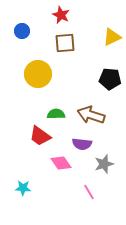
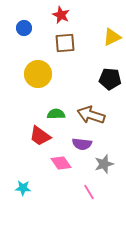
blue circle: moved 2 px right, 3 px up
